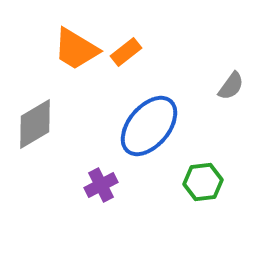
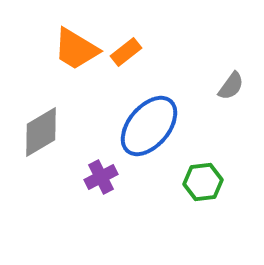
gray diamond: moved 6 px right, 8 px down
purple cross: moved 8 px up
